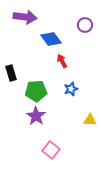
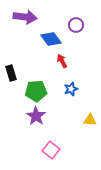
purple circle: moved 9 px left
